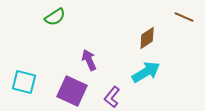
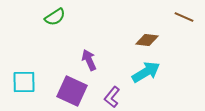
brown diamond: moved 2 px down; rotated 40 degrees clockwise
cyan square: rotated 15 degrees counterclockwise
